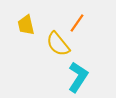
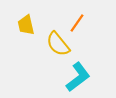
cyan L-shape: rotated 20 degrees clockwise
